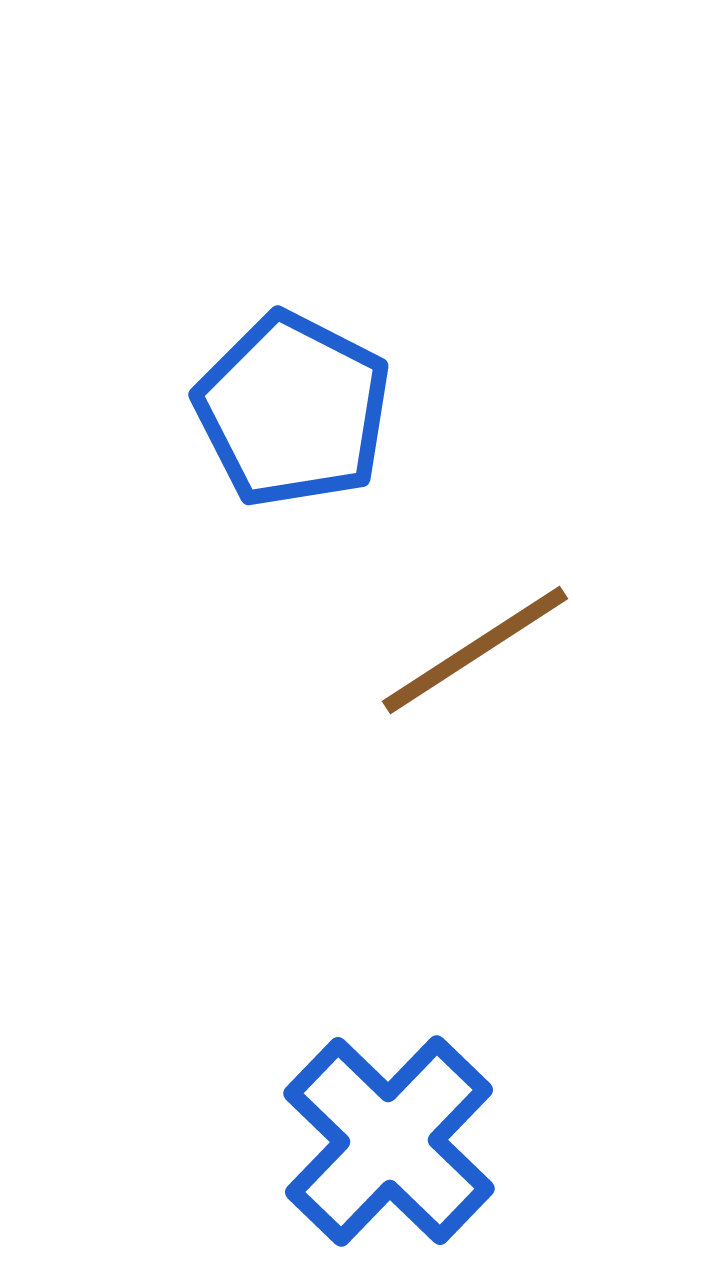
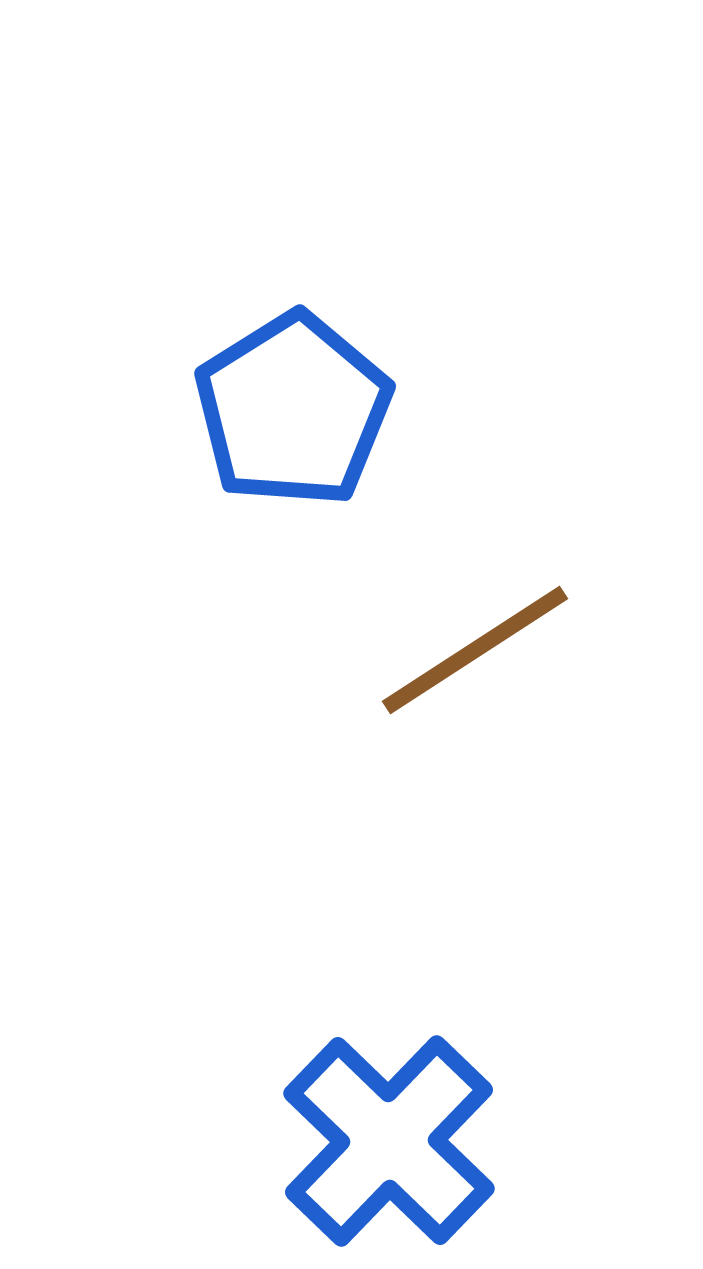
blue pentagon: rotated 13 degrees clockwise
